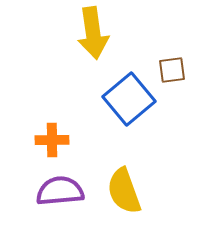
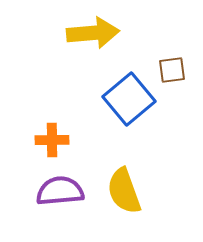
yellow arrow: rotated 87 degrees counterclockwise
